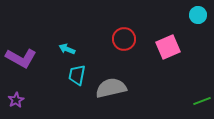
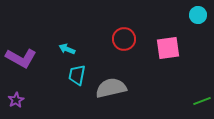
pink square: moved 1 px down; rotated 15 degrees clockwise
